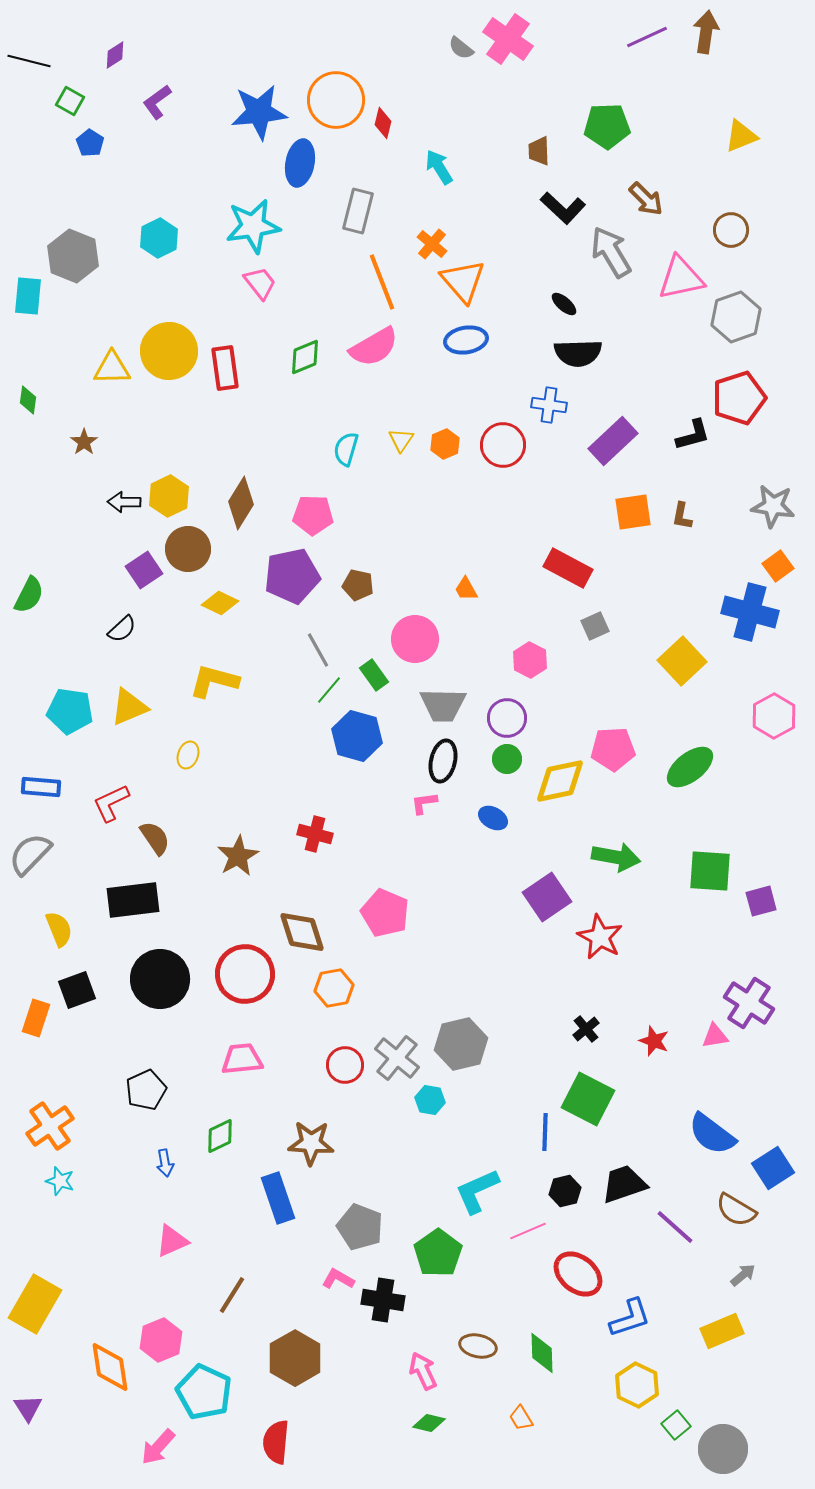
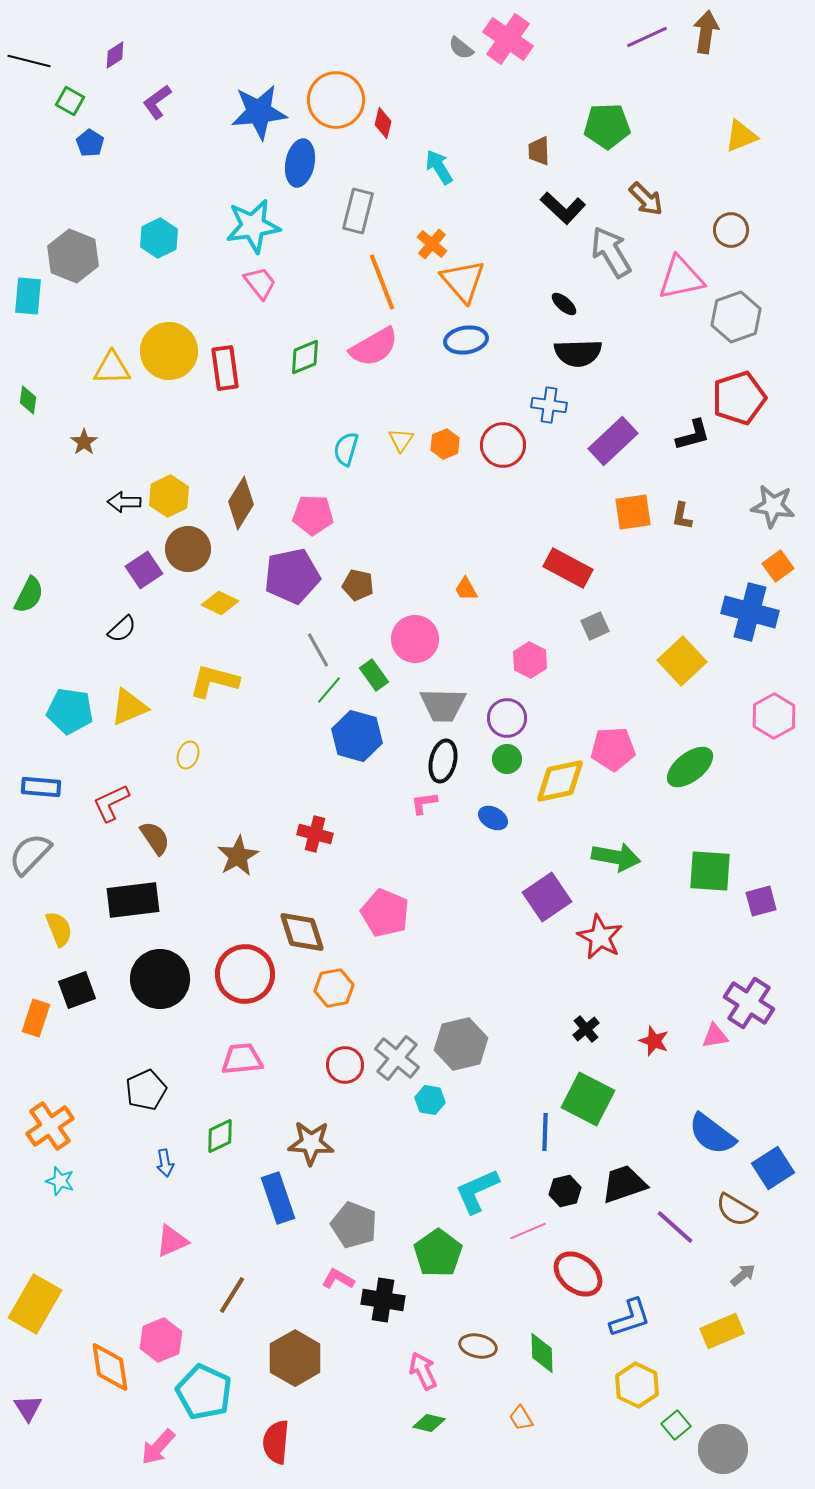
gray pentagon at (360, 1227): moved 6 px left, 2 px up
